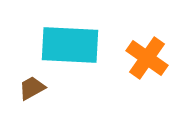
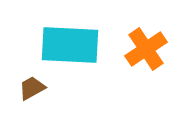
orange cross: moved 1 px left, 9 px up; rotated 21 degrees clockwise
